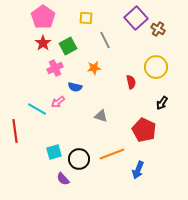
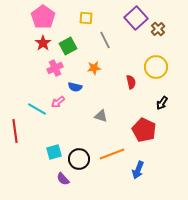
brown cross: rotated 16 degrees clockwise
